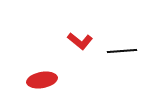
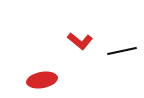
black line: rotated 8 degrees counterclockwise
